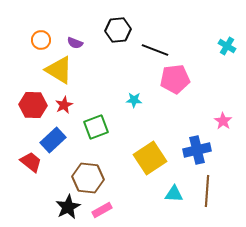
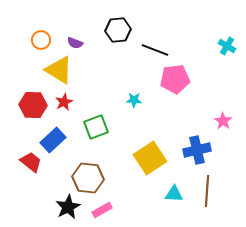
red star: moved 3 px up
